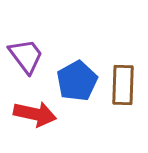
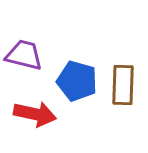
purple trapezoid: moved 2 px left, 1 px up; rotated 39 degrees counterclockwise
blue pentagon: rotated 27 degrees counterclockwise
